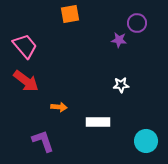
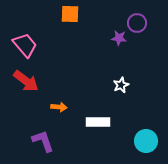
orange square: rotated 12 degrees clockwise
purple star: moved 2 px up
pink trapezoid: moved 1 px up
white star: rotated 21 degrees counterclockwise
